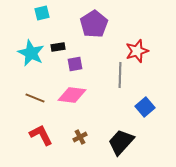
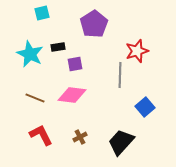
cyan star: moved 1 px left, 1 px down
